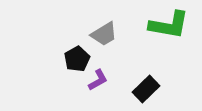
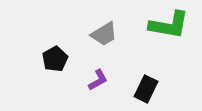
black pentagon: moved 22 px left
black rectangle: rotated 20 degrees counterclockwise
